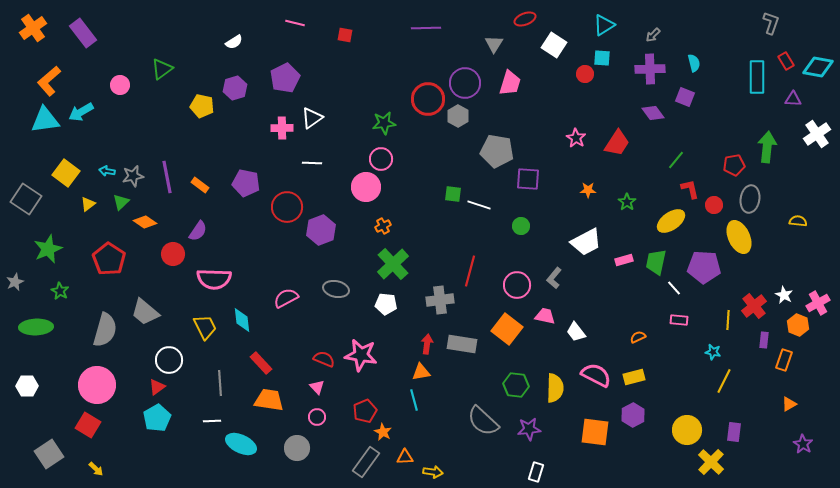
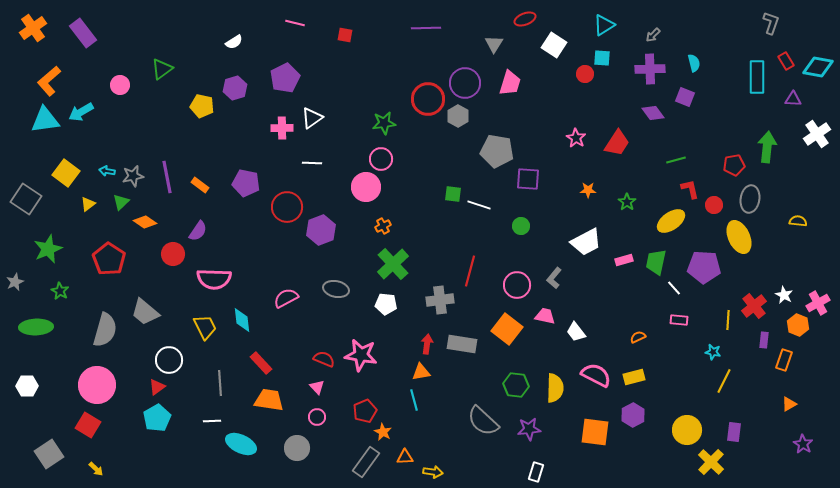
green line at (676, 160): rotated 36 degrees clockwise
